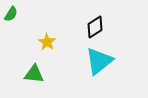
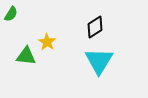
cyan triangle: rotated 20 degrees counterclockwise
green triangle: moved 8 px left, 18 px up
